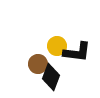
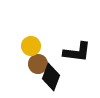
yellow circle: moved 26 px left
